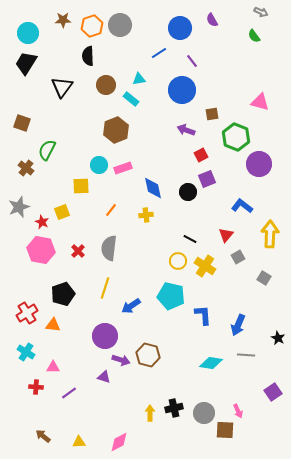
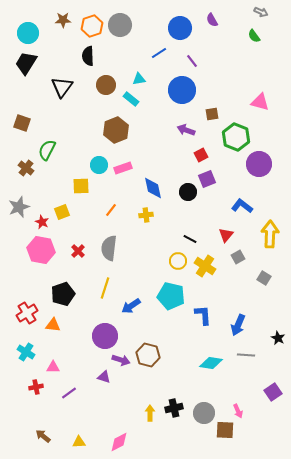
red cross at (36, 387): rotated 16 degrees counterclockwise
